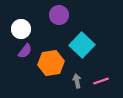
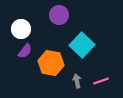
orange hexagon: rotated 20 degrees clockwise
